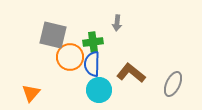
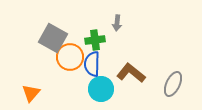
gray square: moved 3 px down; rotated 16 degrees clockwise
green cross: moved 2 px right, 2 px up
cyan circle: moved 2 px right, 1 px up
